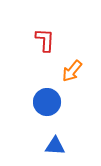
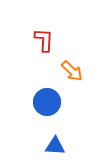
red L-shape: moved 1 px left
orange arrow: rotated 85 degrees counterclockwise
